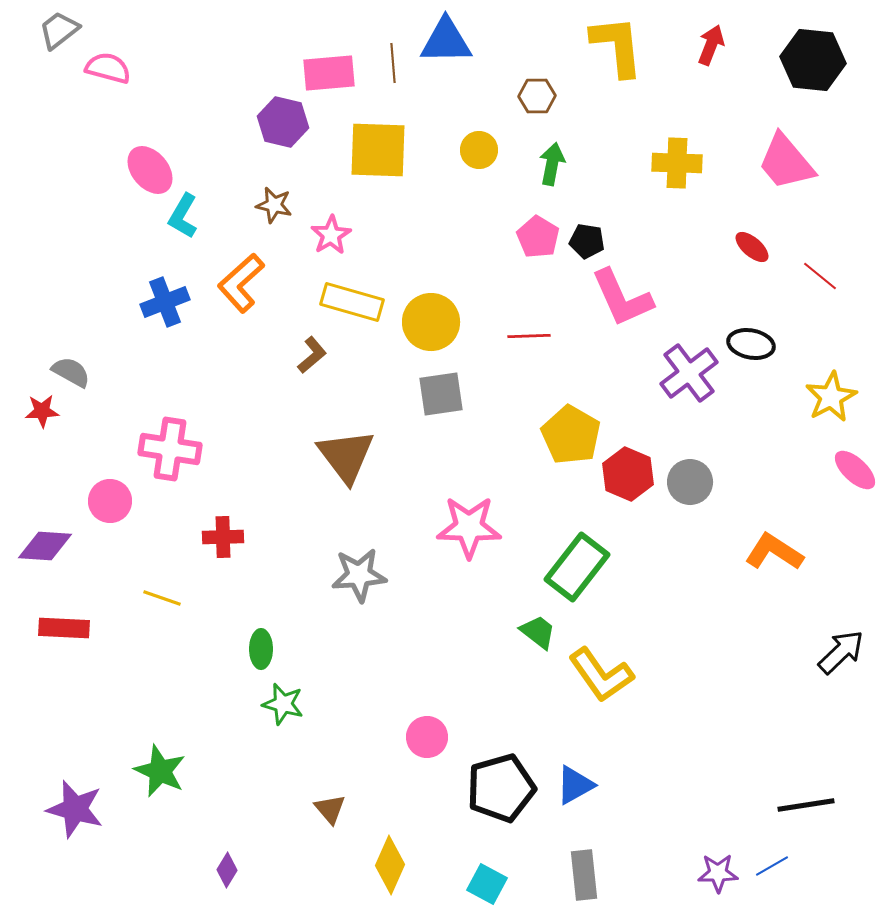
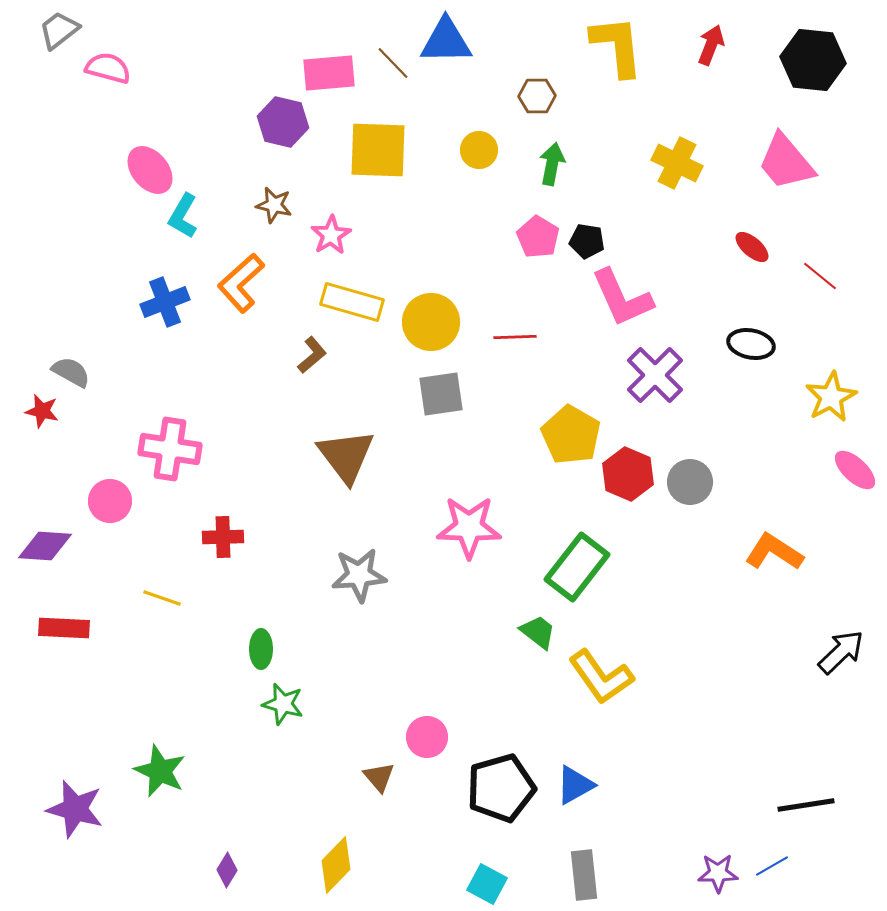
brown line at (393, 63): rotated 39 degrees counterclockwise
yellow cross at (677, 163): rotated 24 degrees clockwise
red line at (529, 336): moved 14 px left, 1 px down
purple cross at (689, 373): moved 34 px left, 2 px down; rotated 8 degrees counterclockwise
red star at (42, 411): rotated 16 degrees clockwise
yellow L-shape at (601, 675): moved 2 px down
brown triangle at (330, 809): moved 49 px right, 32 px up
yellow diamond at (390, 865): moved 54 px left; rotated 20 degrees clockwise
